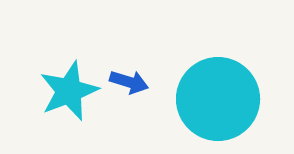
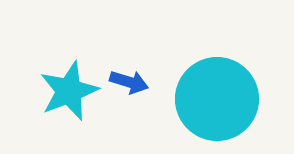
cyan circle: moved 1 px left
